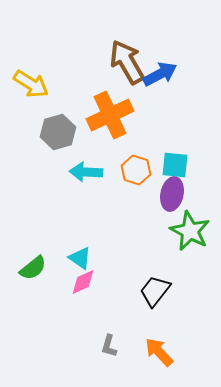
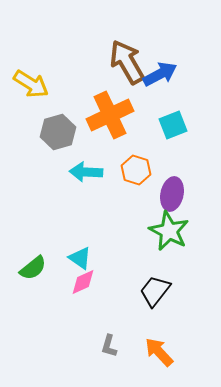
cyan square: moved 2 px left, 40 px up; rotated 28 degrees counterclockwise
green star: moved 21 px left
